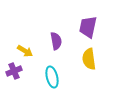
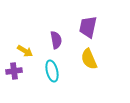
purple semicircle: moved 1 px up
yellow semicircle: rotated 15 degrees counterclockwise
purple cross: rotated 14 degrees clockwise
cyan ellipse: moved 6 px up
